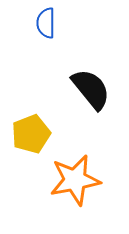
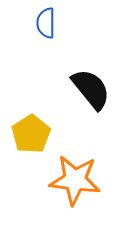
yellow pentagon: rotated 12 degrees counterclockwise
orange star: rotated 18 degrees clockwise
